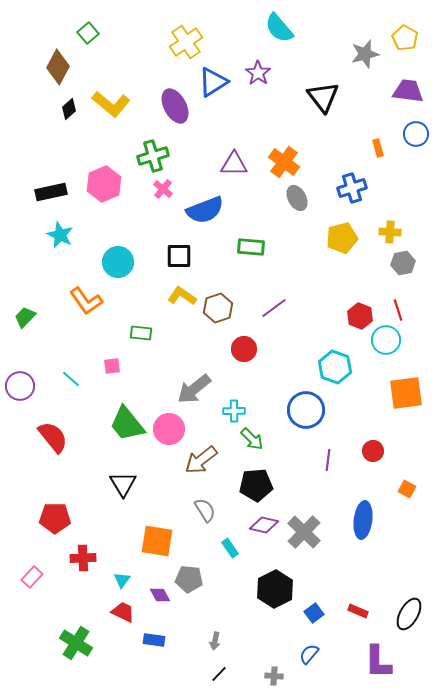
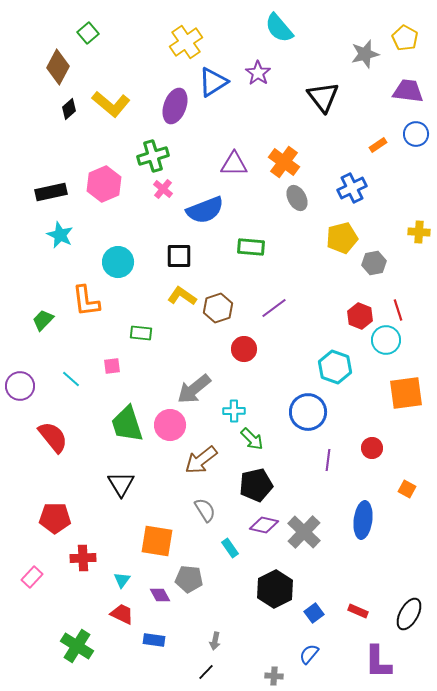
purple ellipse at (175, 106): rotated 48 degrees clockwise
orange rectangle at (378, 148): moved 3 px up; rotated 72 degrees clockwise
blue cross at (352, 188): rotated 8 degrees counterclockwise
yellow cross at (390, 232): moved 29 px right
gray hexagon at (403, 263): moved 29 px left
orange L-shape at (86, 301): rotated 28 degrees clockwise
green trapezoid at (25, 317): moved 18 px right, 3 px down
blue circle at (306, 410): moved 2 px right, 2 px down
green trapezoid at (127, 424): rotated 21 degrees clockwise
pink circle at (169, 429): moved 1 px right, 4 px up
red circle at (373, 451): moved 1 px left, 3 px up
black triangle at (123, 484): moved 2 px left
black pentagon at (256, 485): rotated 8 degrees counterclockwise
red trapezoid at (123, 612): moved 1 px left, 2 px down
green cross at (76, 643): moved 1 px right, 3 px down
black line at (219, 674): moved 13 px left, 2 px up
